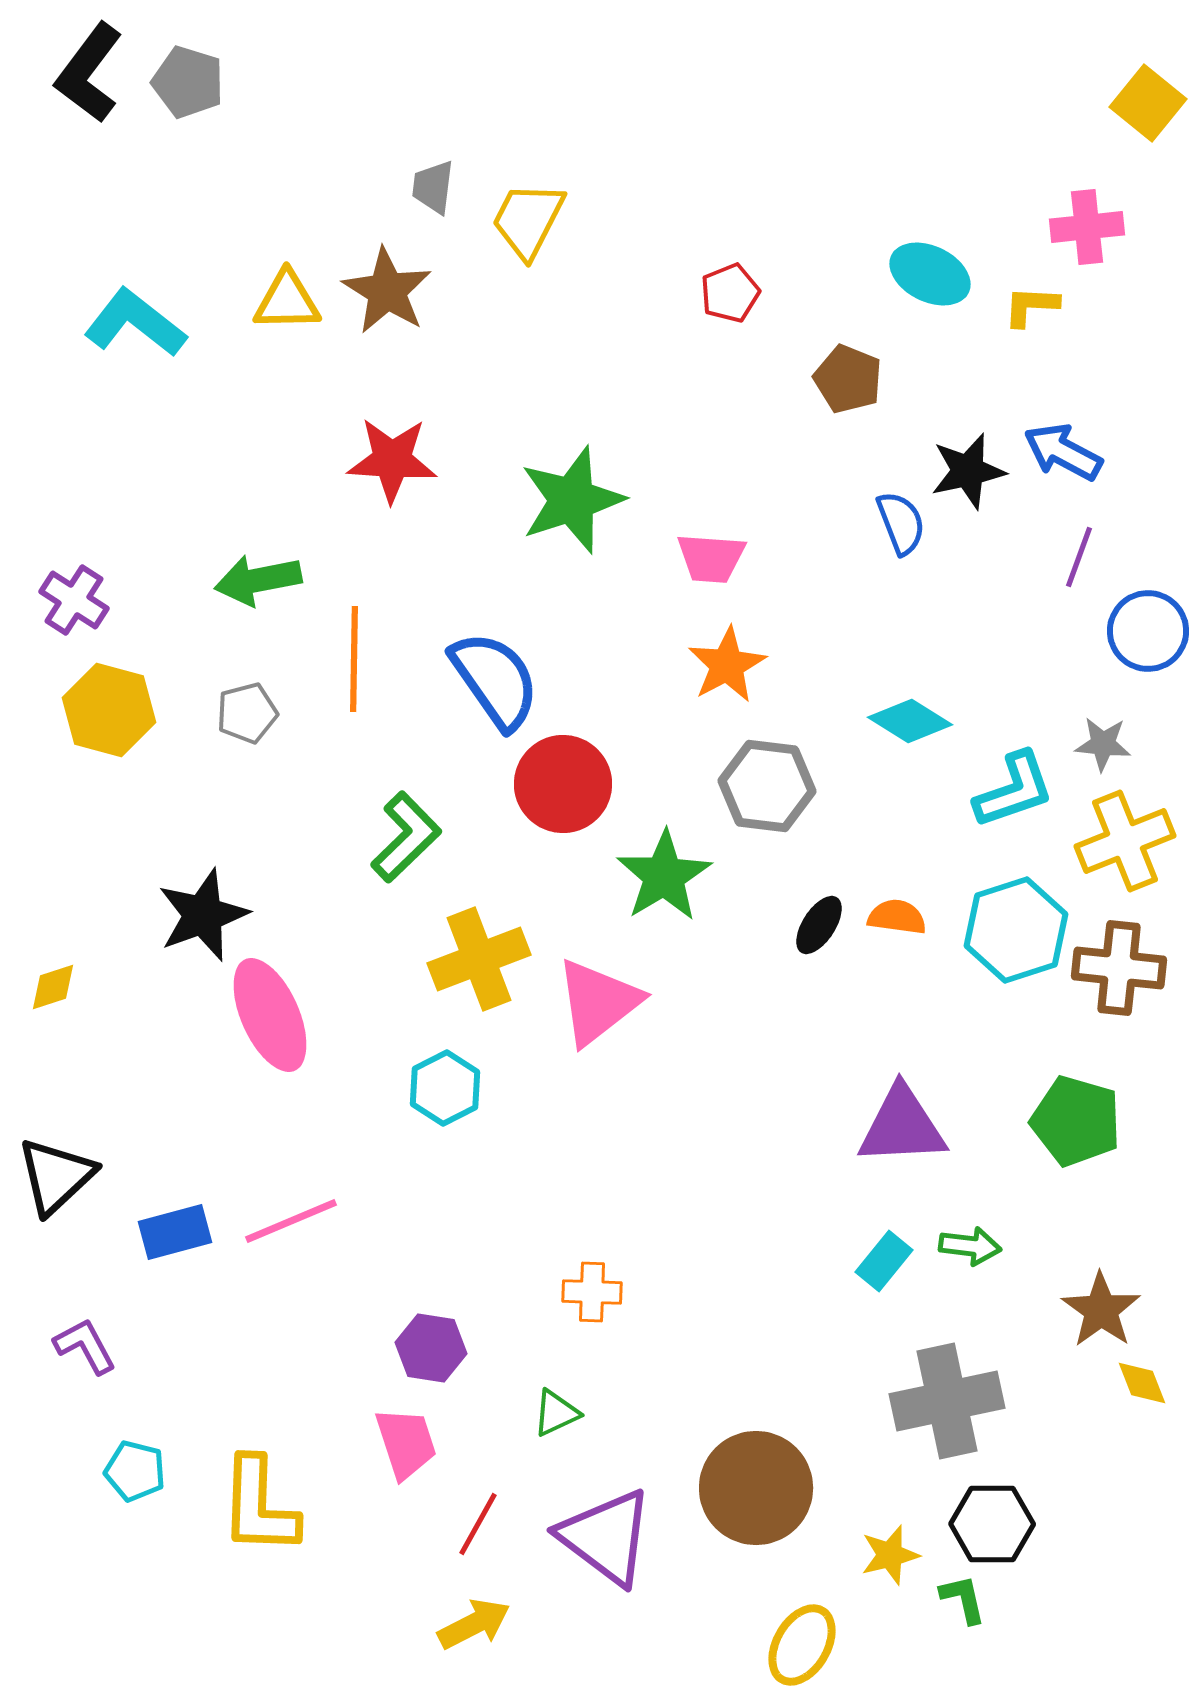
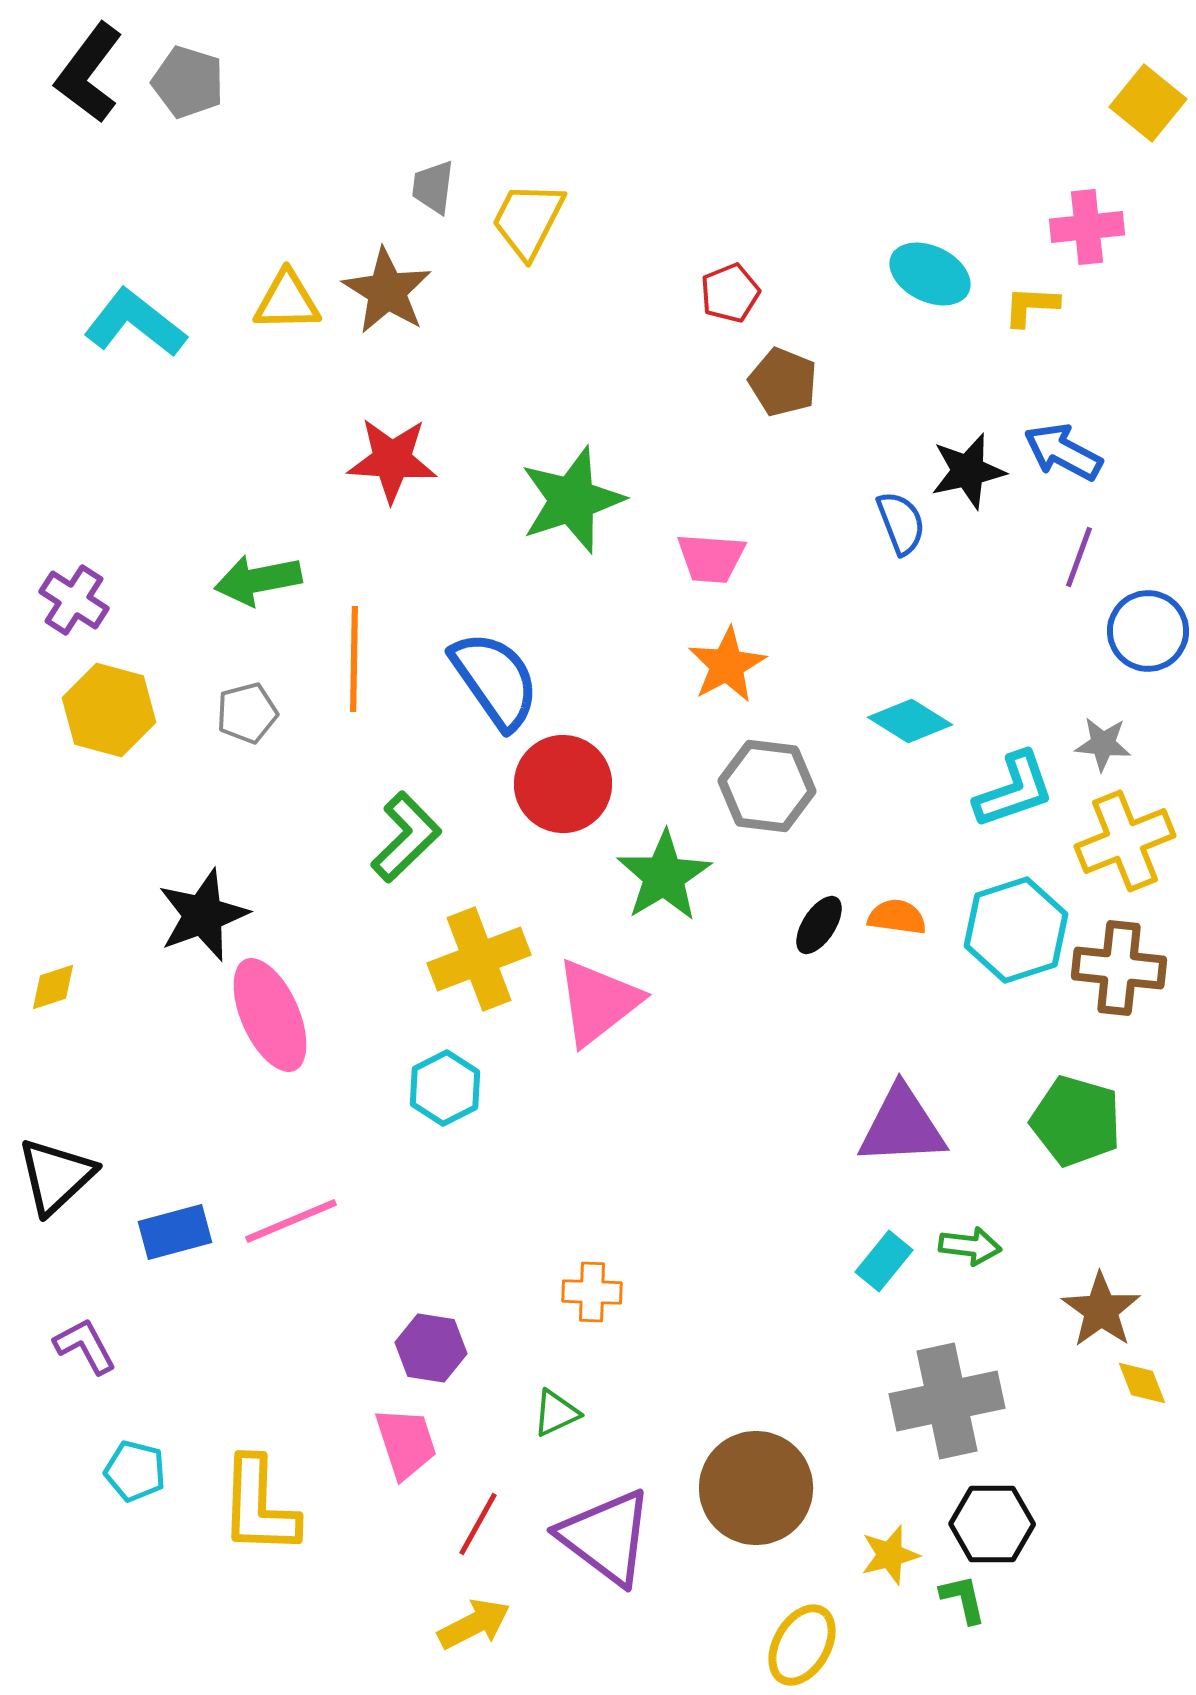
brown pentagon at (848, 379): moved 65 px left, 3 px down
